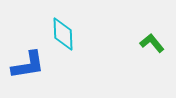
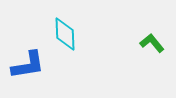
cyan diamond: moved 2 px right
